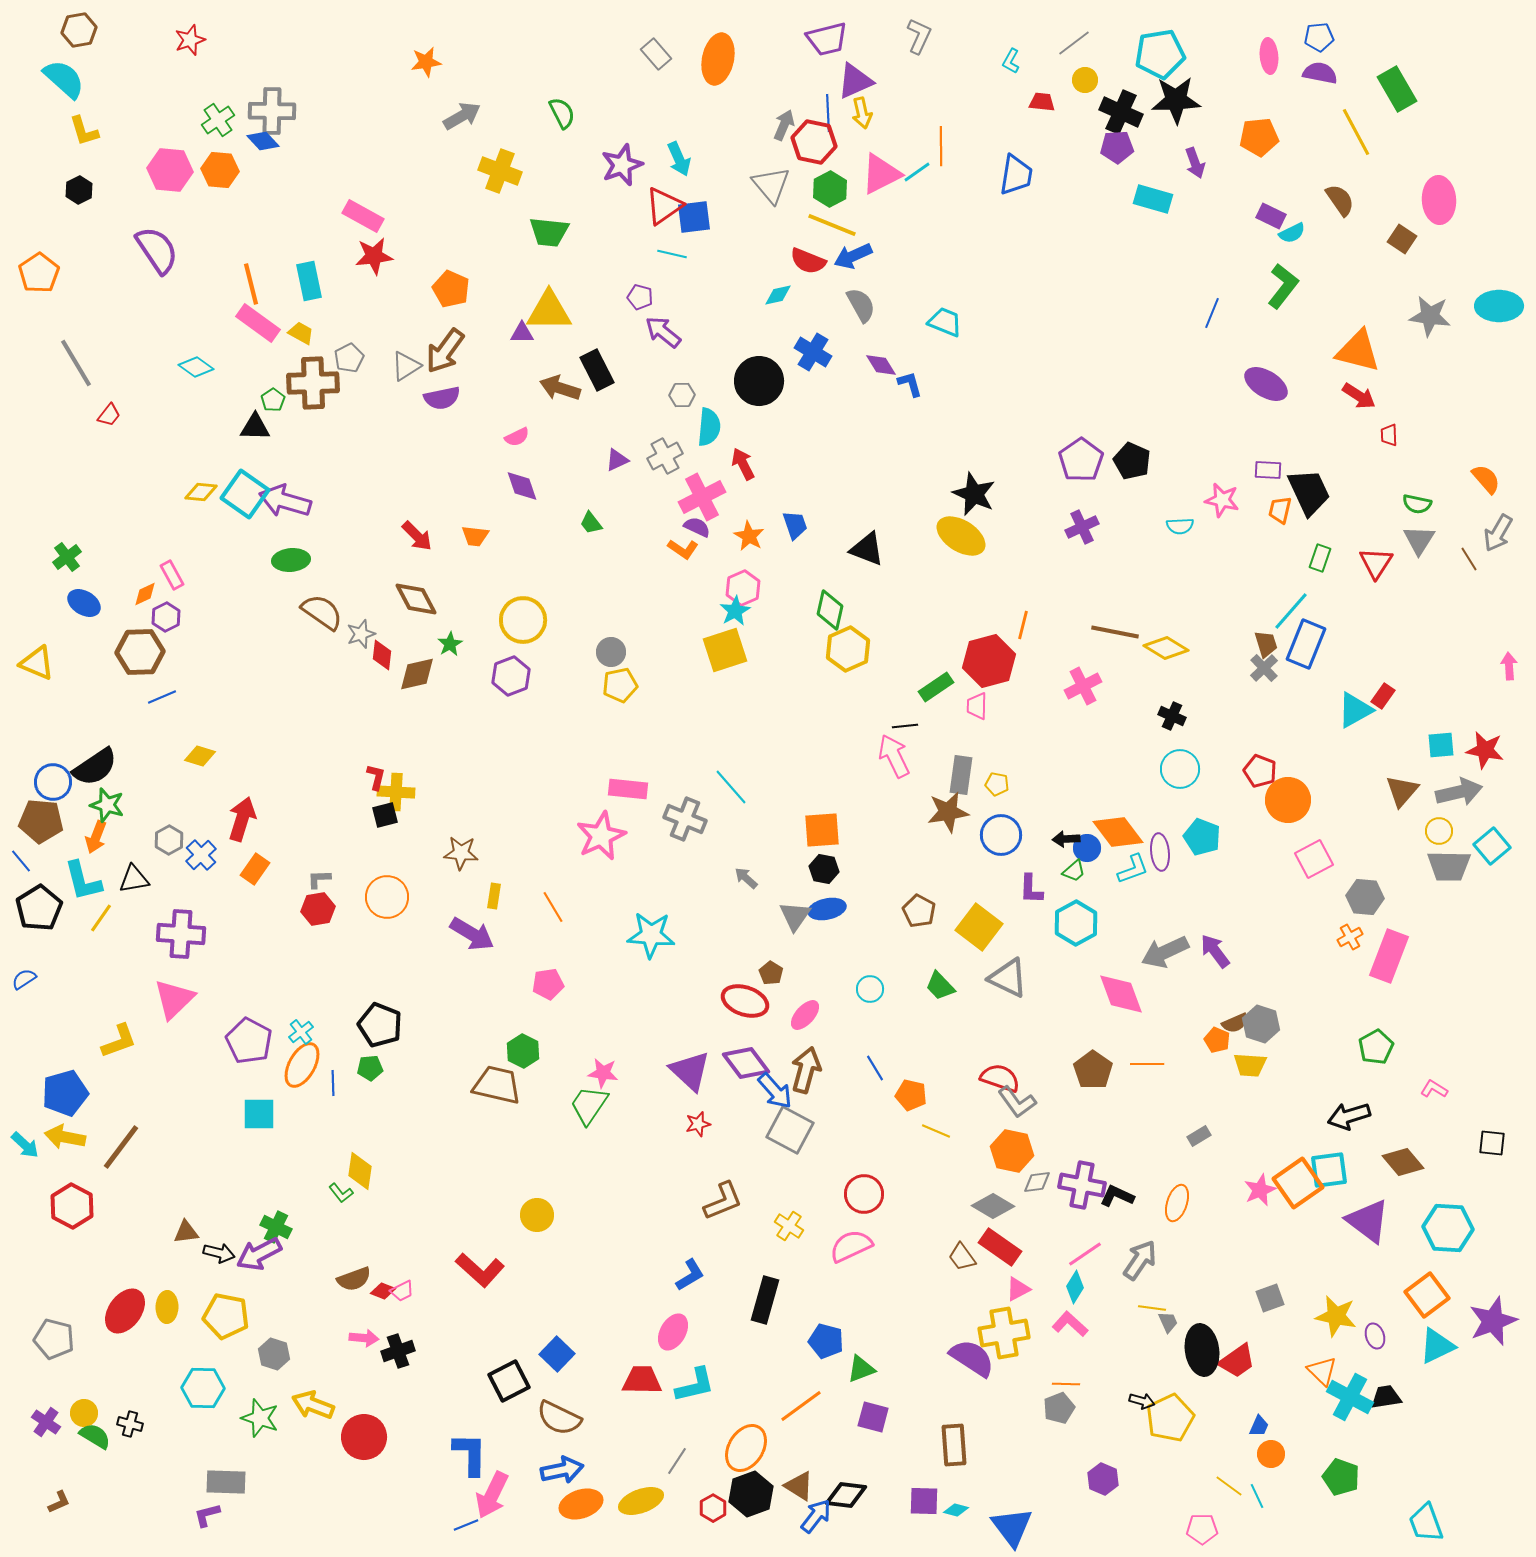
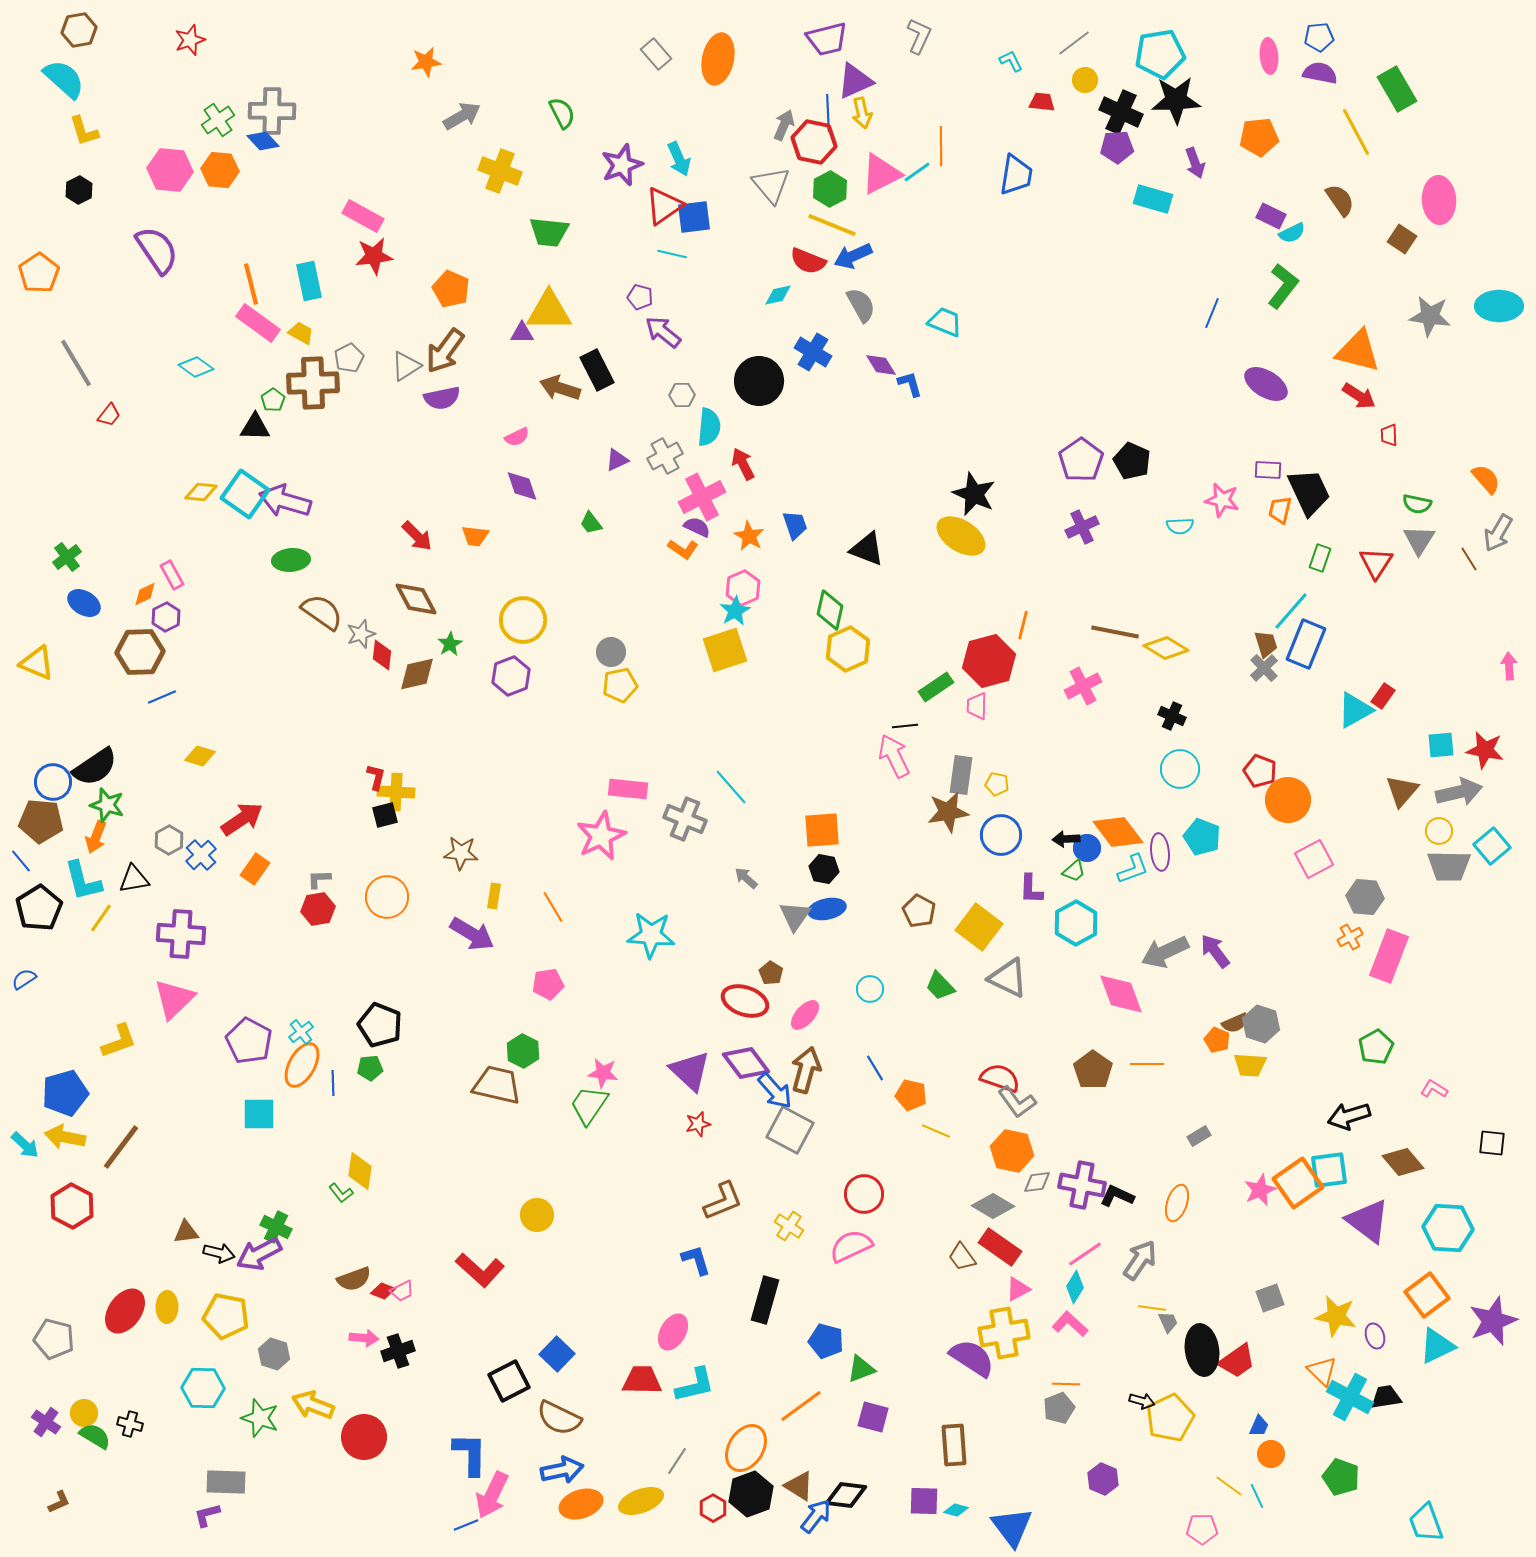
cyan L-shape at (1011, 61): rotated 125 degrees clockwise
red arrow at (242, 819): rotated 39 degrees clockwise
blue L-shape at (690, 1275): moved 6 px right, 15 px up; rotated 76 degrees counterclockwise
